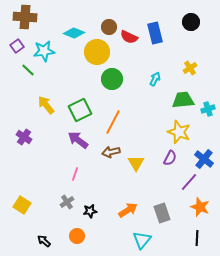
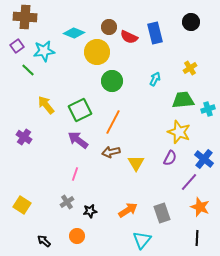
green circle: moved 2 px down
